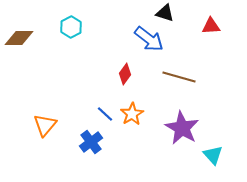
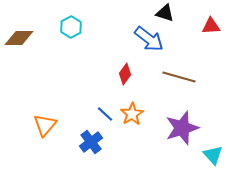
purple star: rotated 24 degrees clockwise
